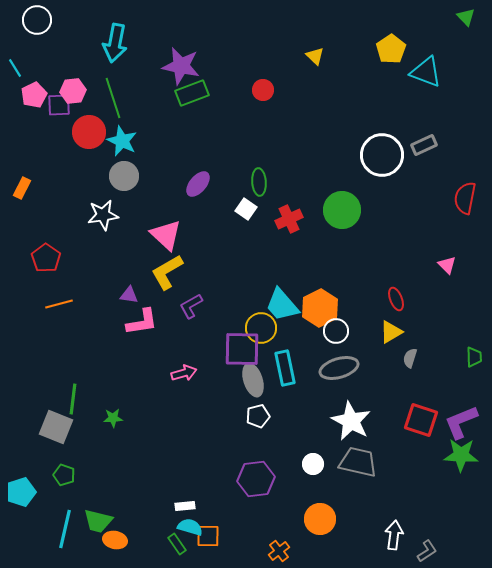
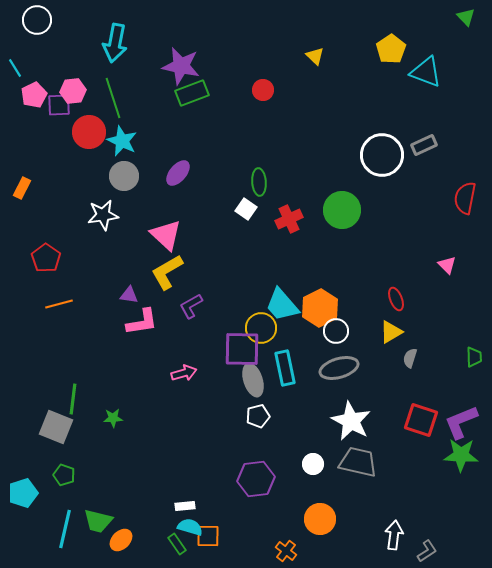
purple ellipse at (198, 184): moved 20 px left, 11 px up
cyan pentagon at (21, 492): moved 2 px right, 1 px down
orange ellipse at (115, 540): moved 6 px right; rotated 55 degrees counterclockwise
orange cross at (279, 551): moved 7 px right; rotated 15 degrees counterclockwise
